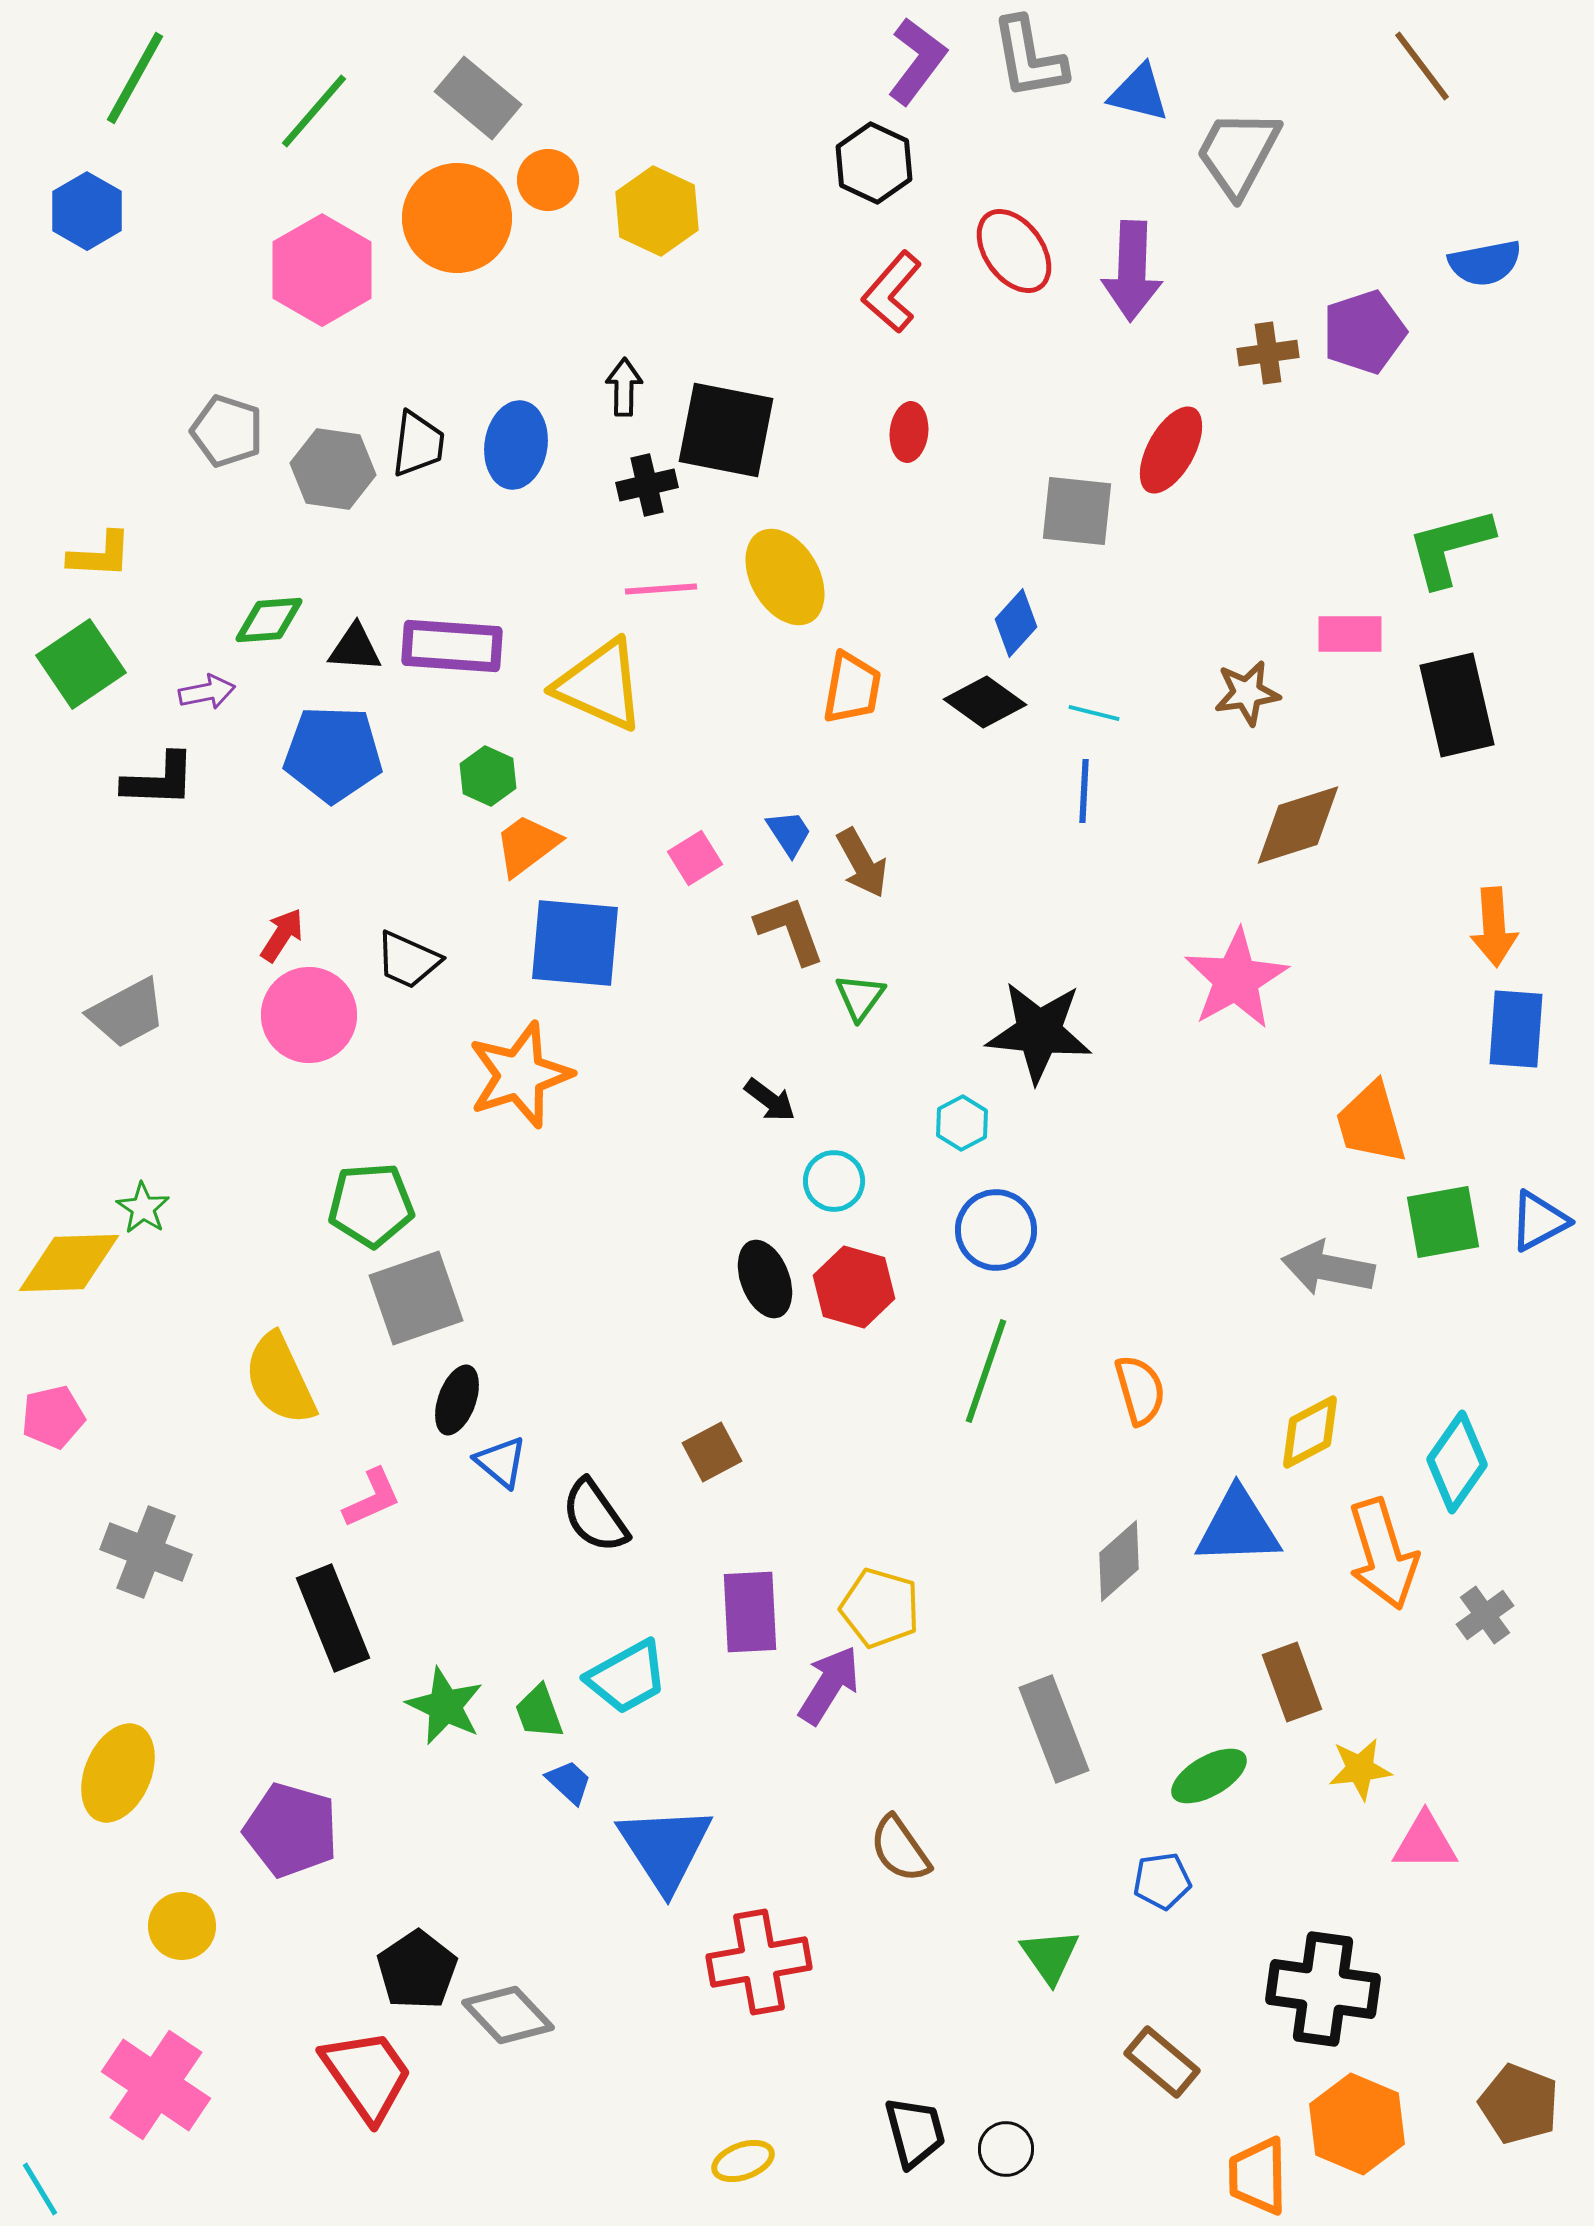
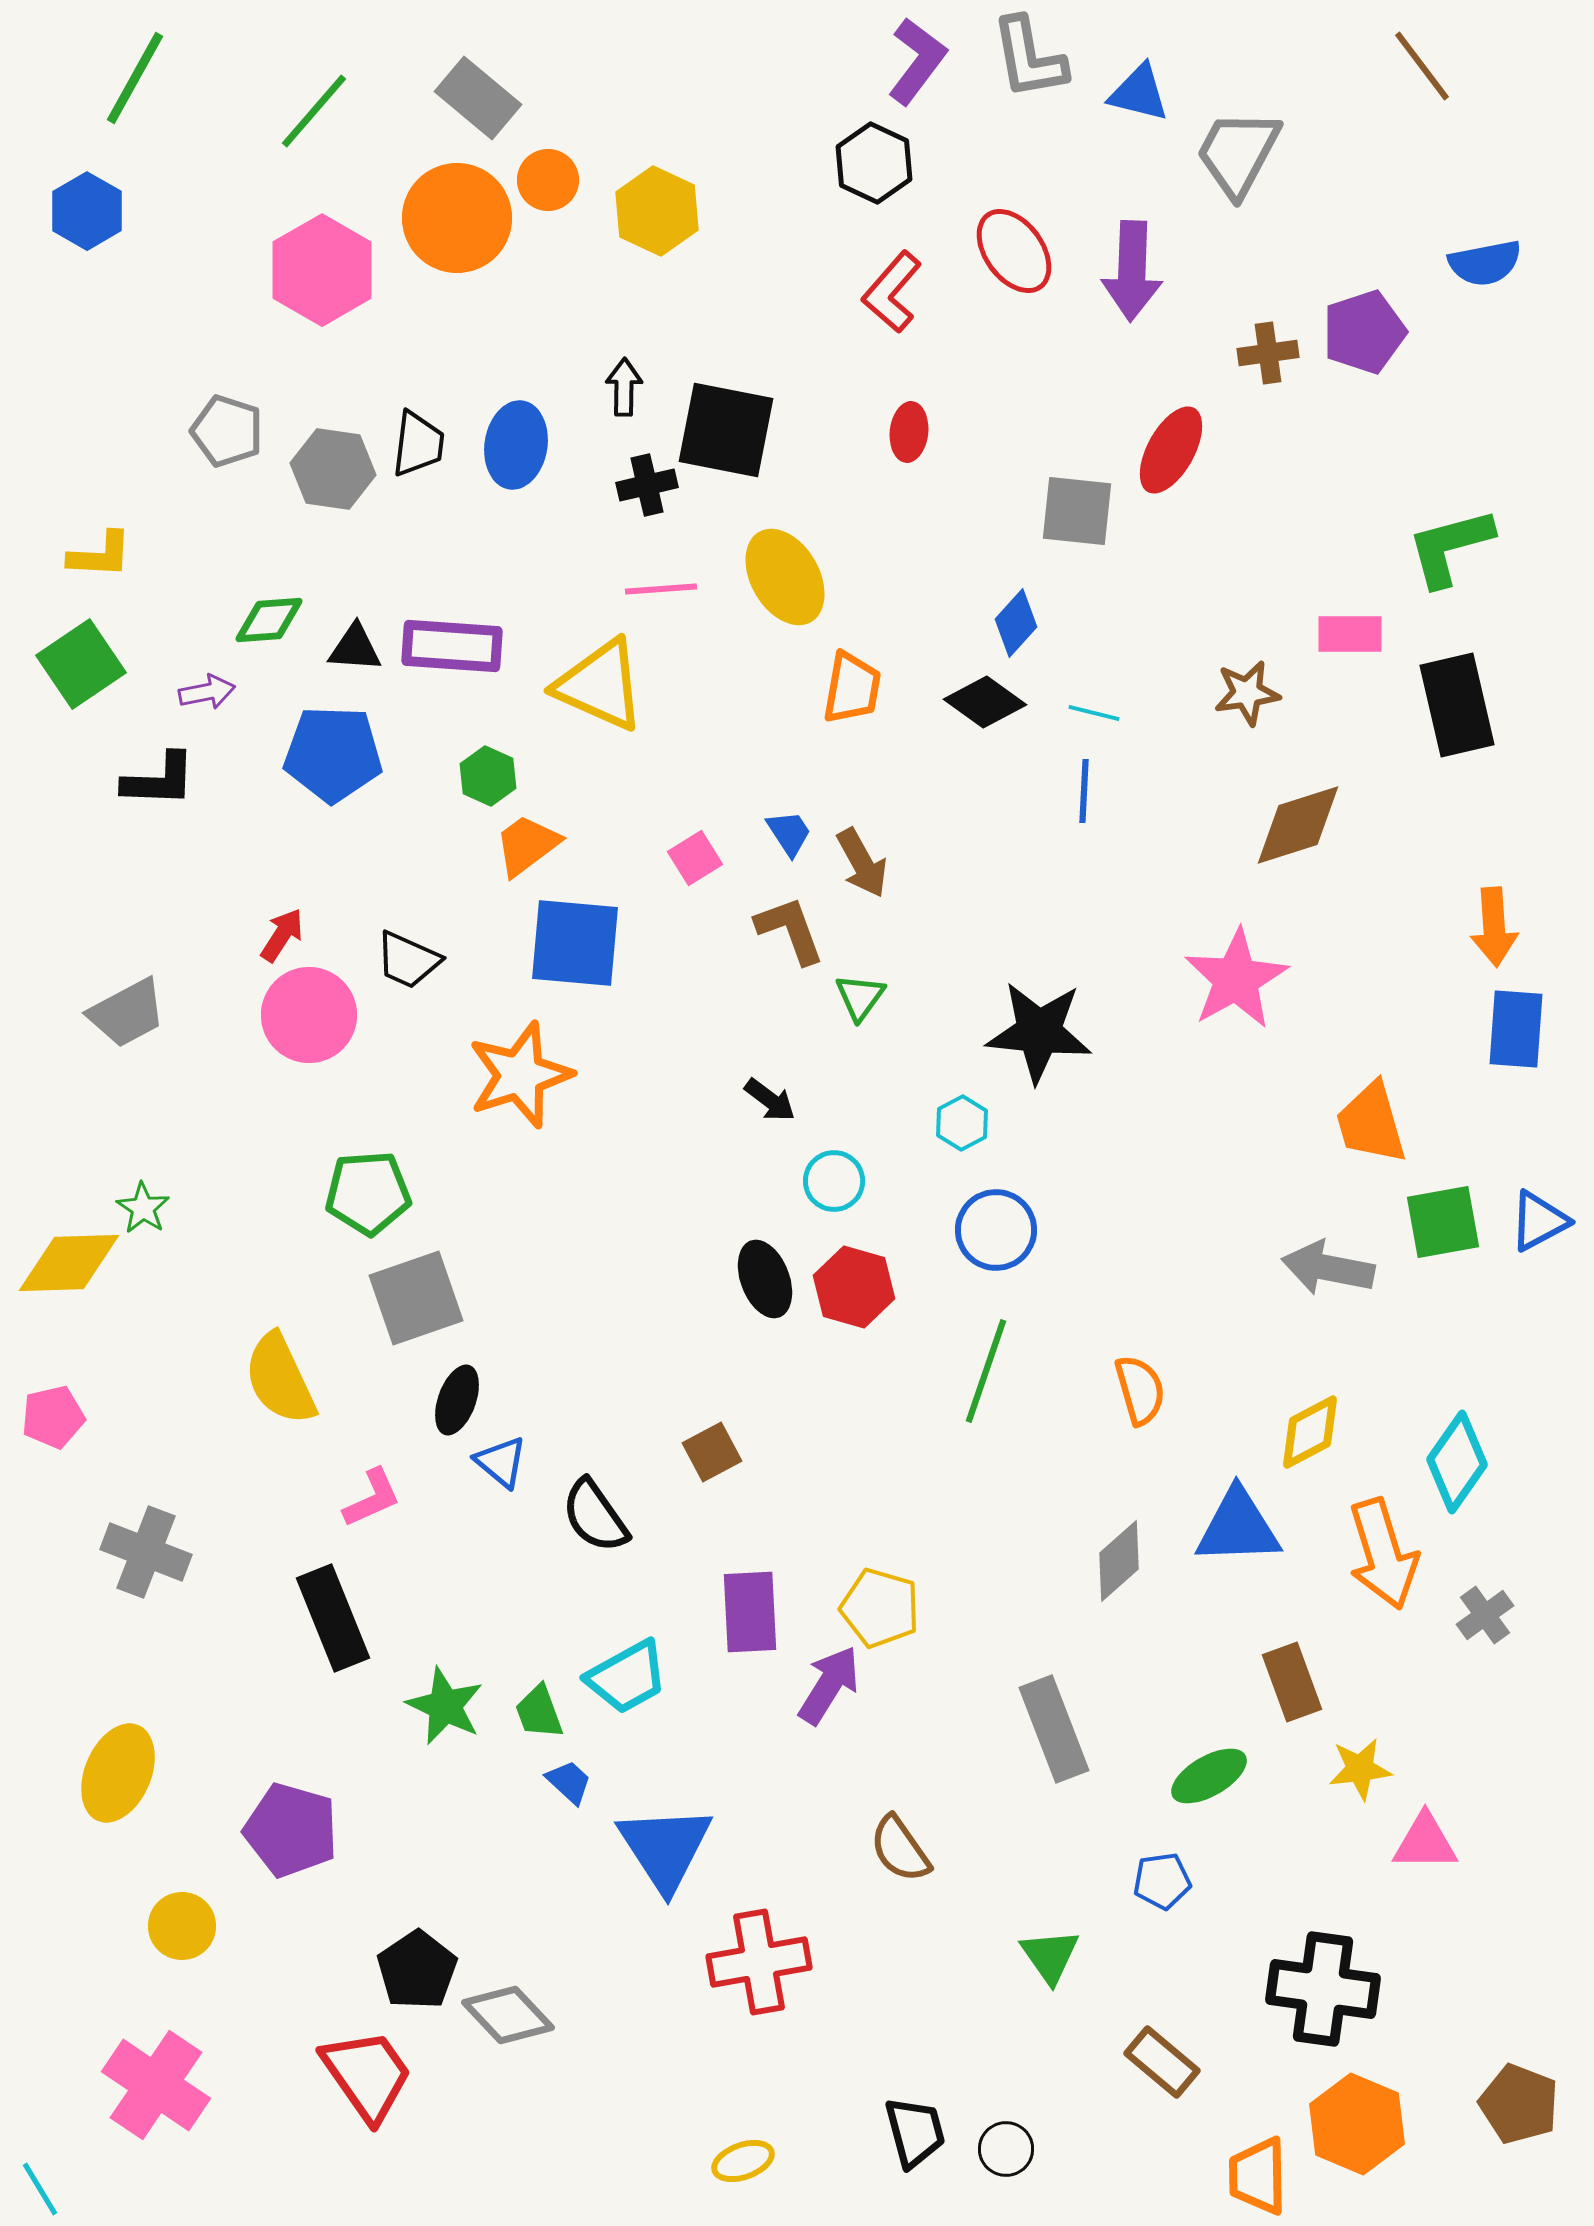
green pentagon at (371, 1205): moved 3 px left, 12 px up
